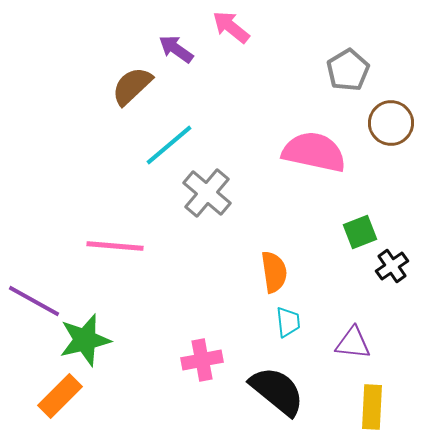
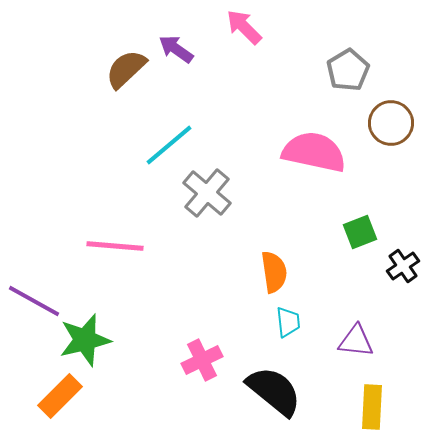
pink arrow: moved 13 px right; rotated 6 degrees clockwise
brown semicircle: moved 6 px left, 17 px up
black cross: moved 11 px right
purple triangle: moved 3 px right, 2 px up
pink cross: rotated 15 degrees counterclockwise
black semicircle: moved 3 px left
